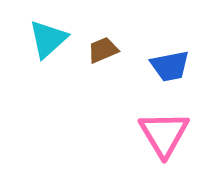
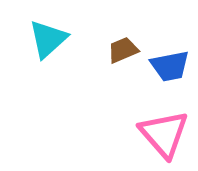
brown trapezoid: moved 20 px right
pink triangle: rotated 10 degrees counterclockwise
